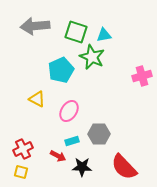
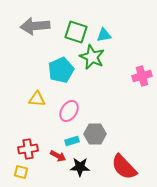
yellow triangle: rotated 24 degrees counterclockwise
gray hexagon: moved 4 px left
red cross: moved 5 px right; rotated 18 degrees clockwise
black star: moved 2 px left
